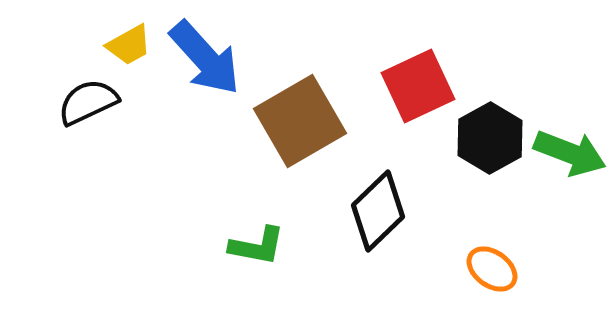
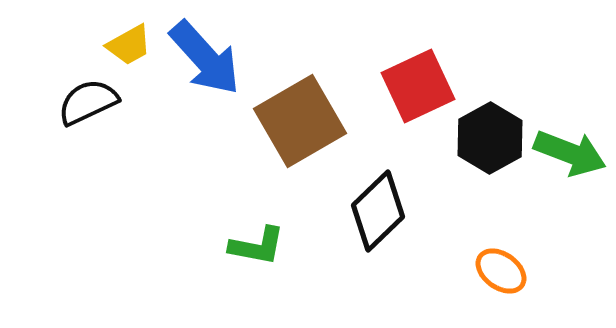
orange ellipse: moved 9 px right, 2 px down
